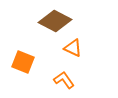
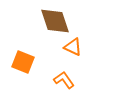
brown diamond: rotated 44 degrees clockwise
orange triangle: moved 1 px up
